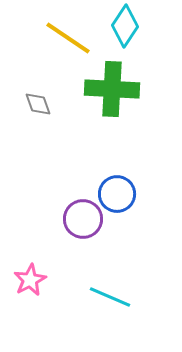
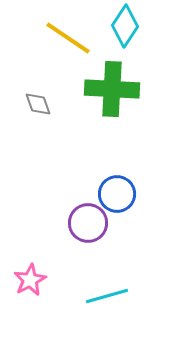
purple circle: moved 5 px right, 4 px down
cyan line: moved 3 px left, 1 px up; rotated 39 degrees counterclockwise
